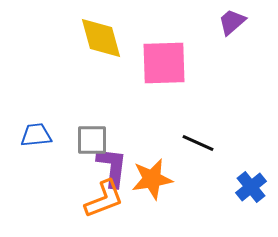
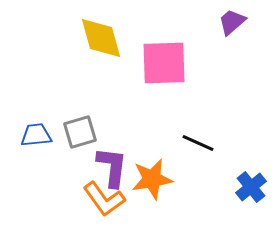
gray square: moved 12 px left, 8 px up; rotated 16 degrees counterclockwise
orange L-shape: rotated 75 degrees clockwise
